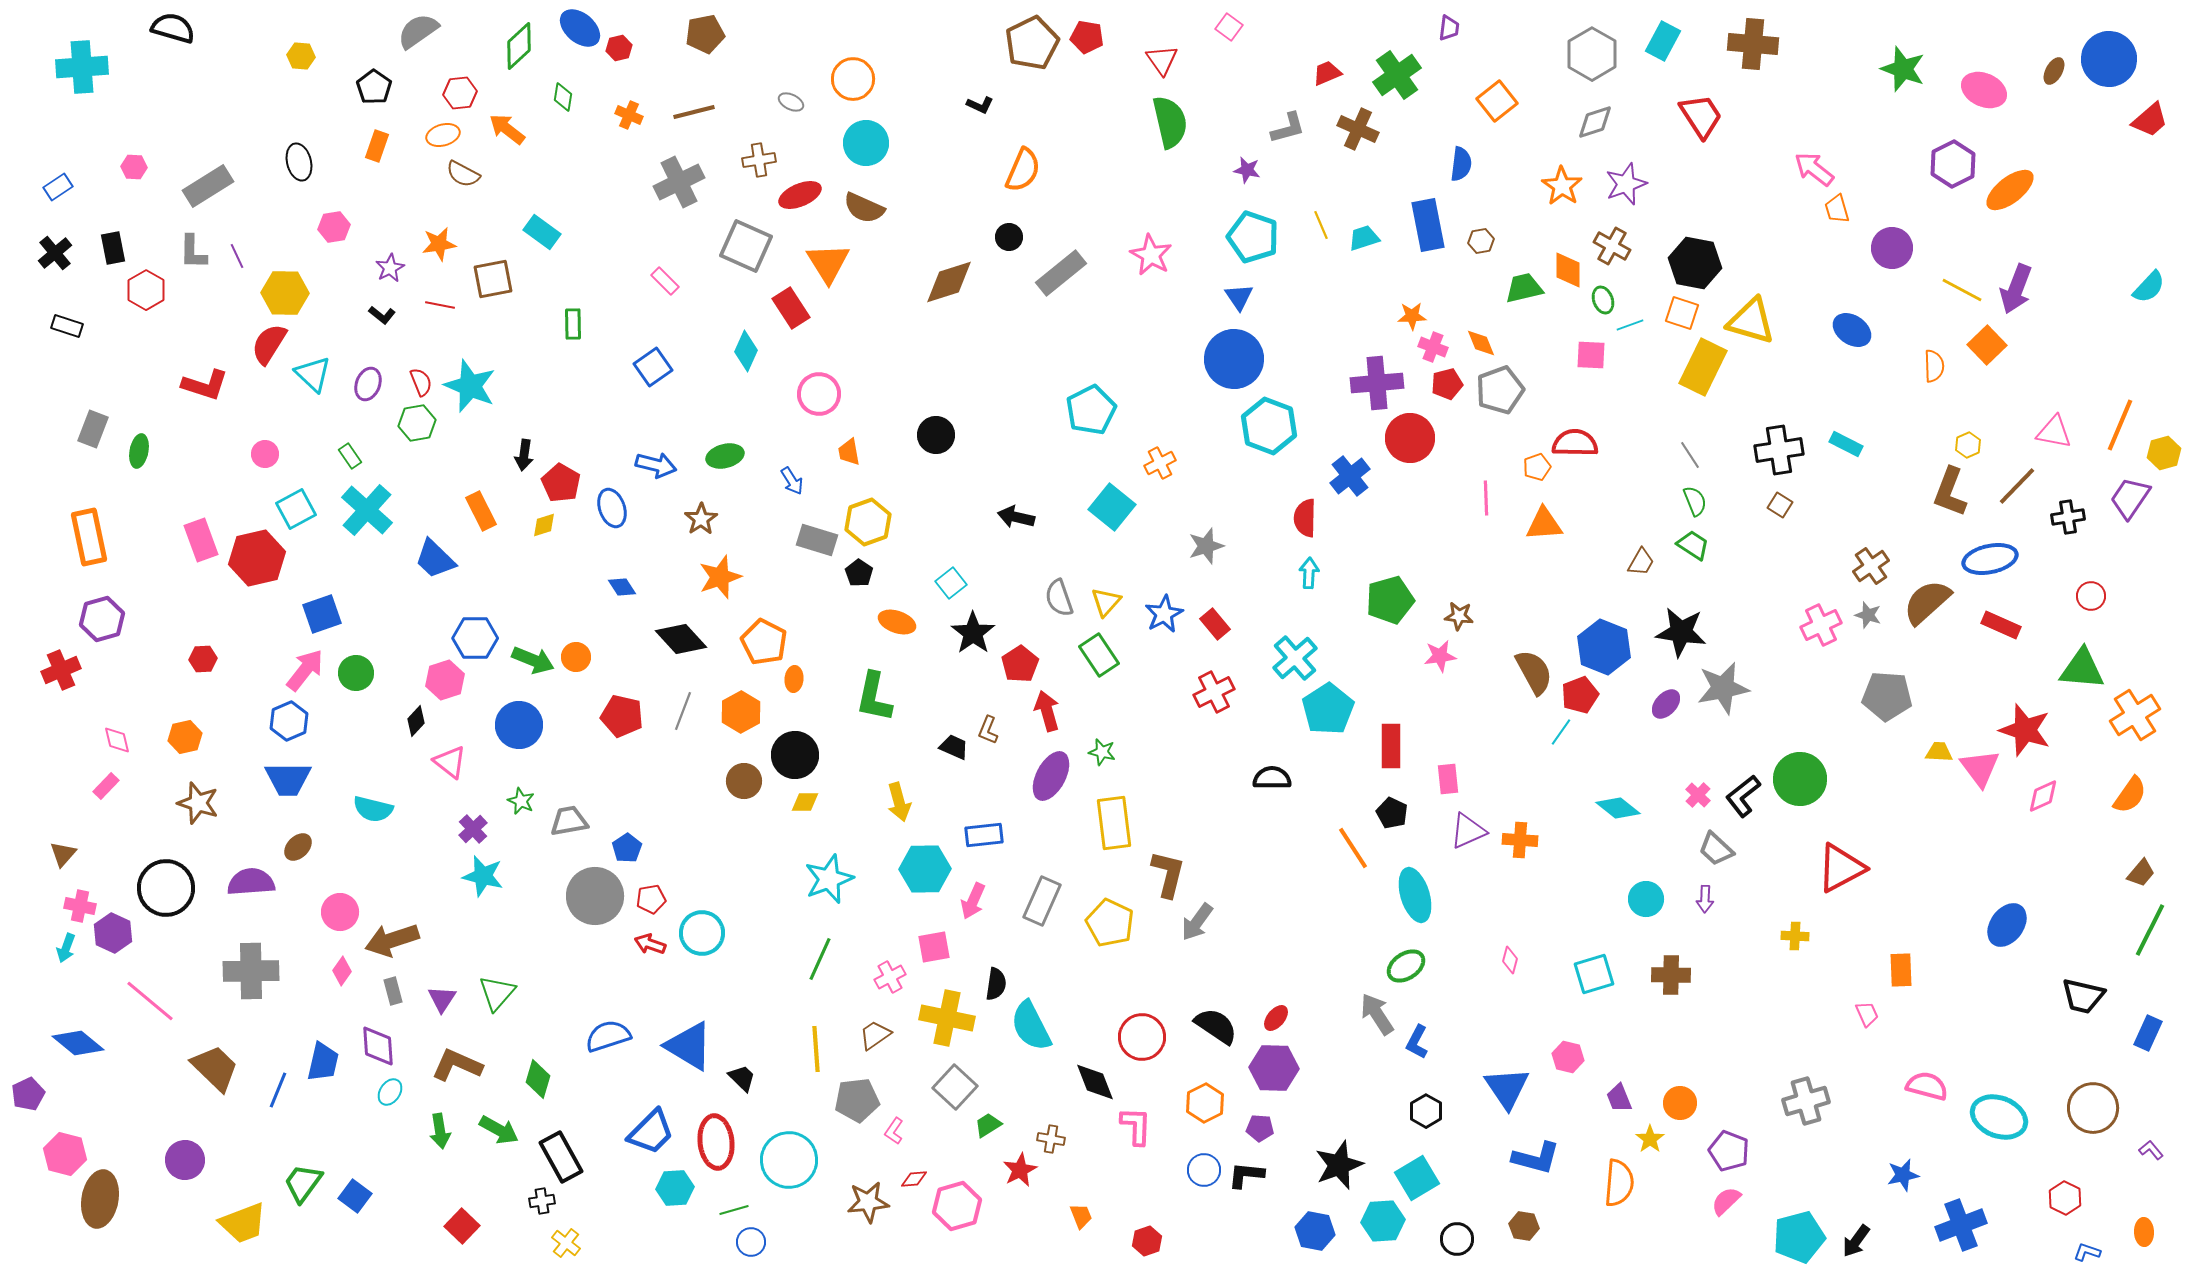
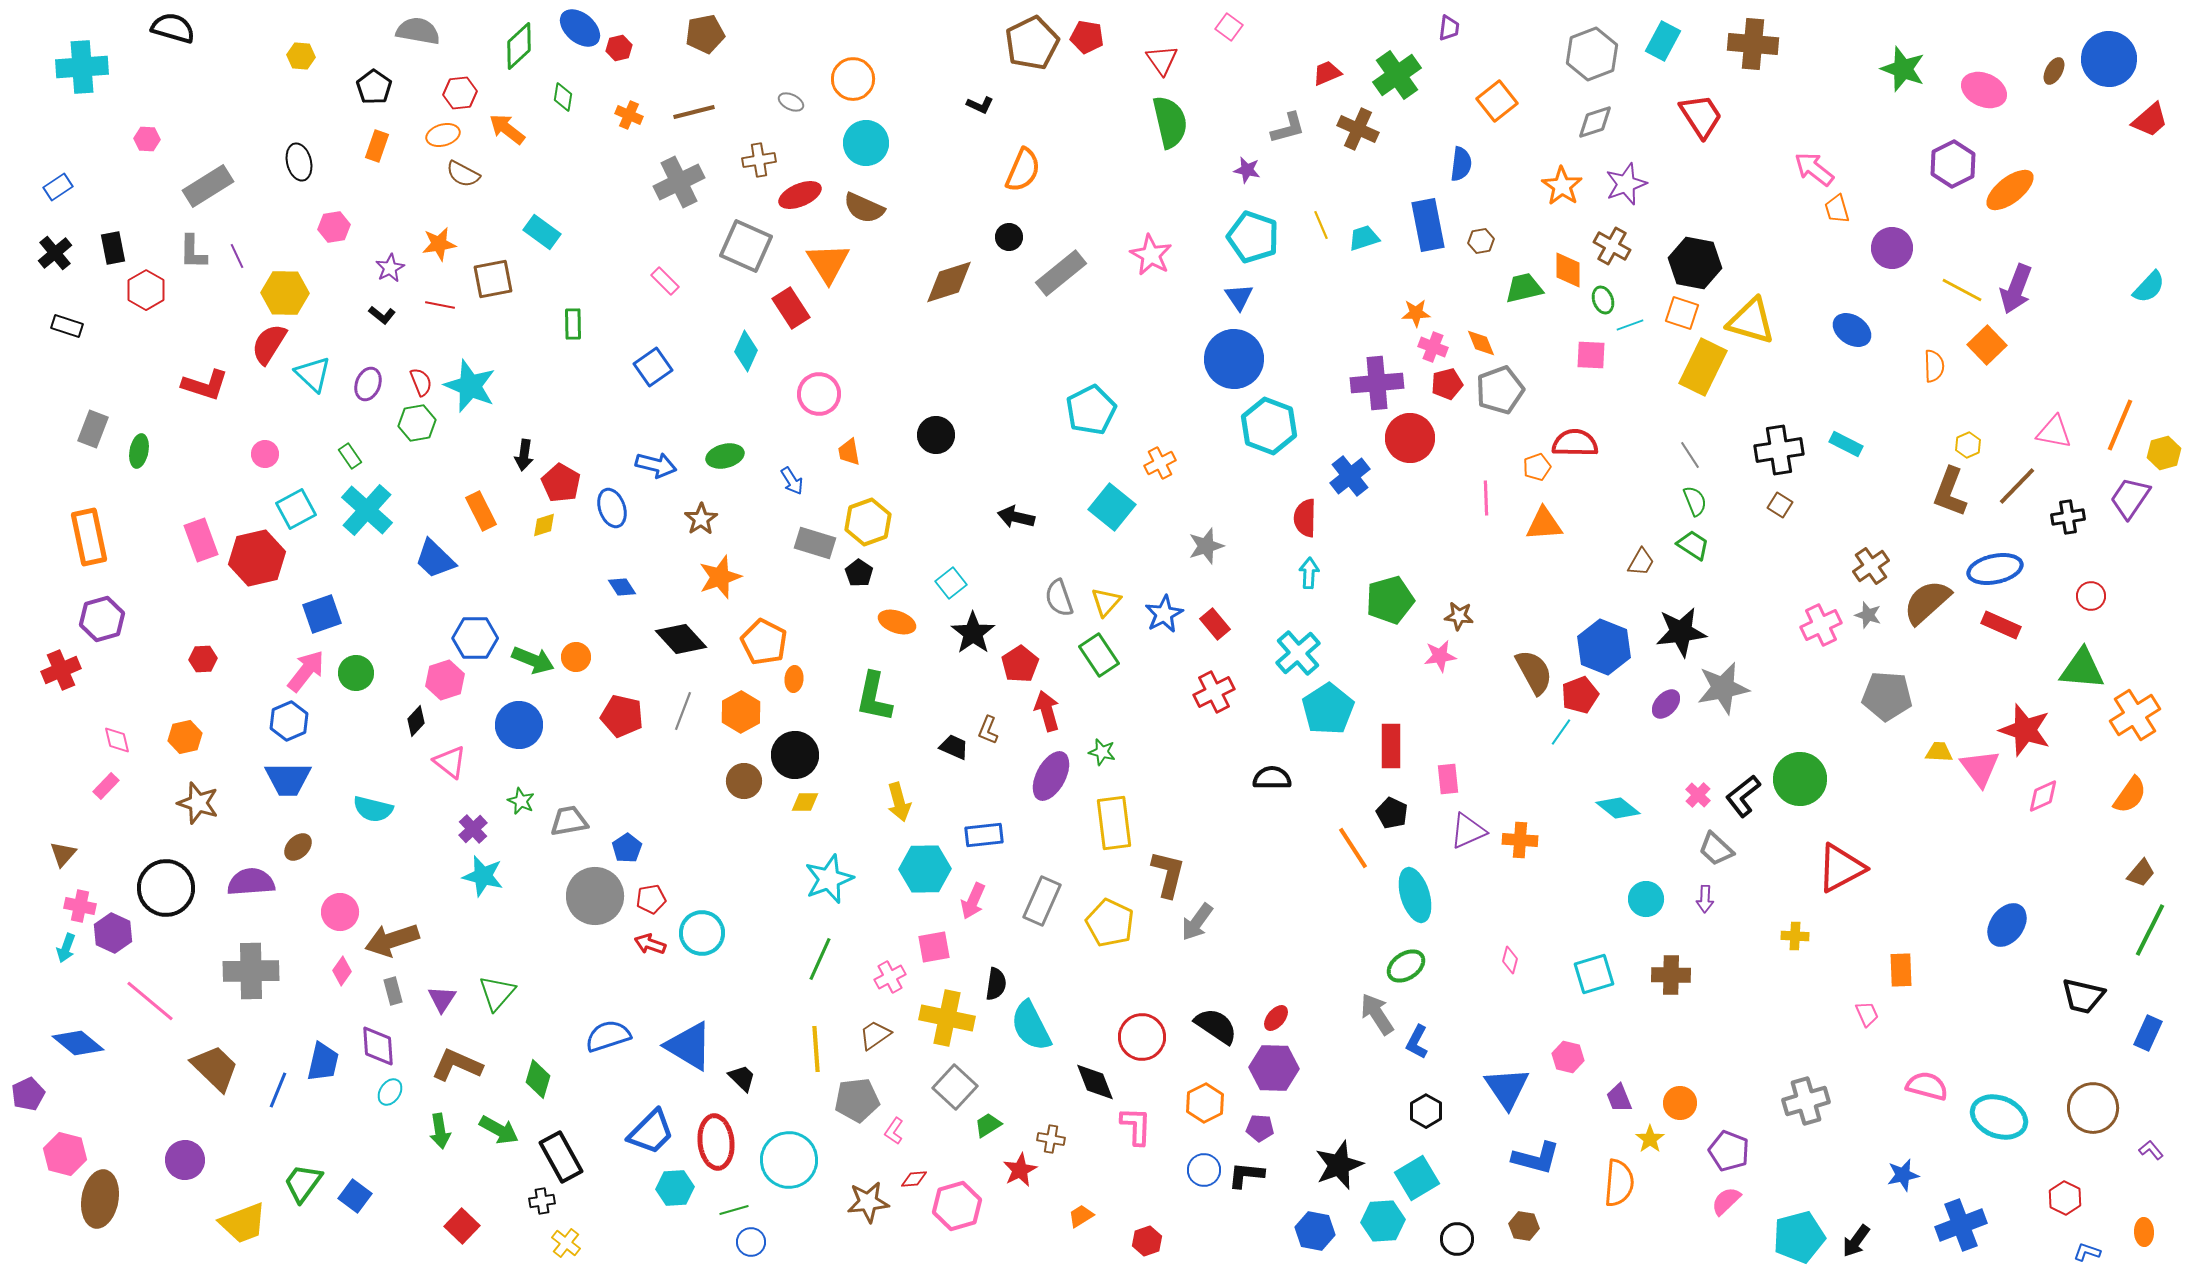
gray semicircle at (418, 31): rotated 45 degrees clockwise
gray hexagon at (1592, 54): rotated 9 degrees clockwise
pink hexagon at (134, 167): moved 13 px right, 28 px up
orange star at (1412, 316): moved 4 px right, 3 px up
gray rectangle at (817, 540): moved 2 px left, 3 px down
blue ellipse at (1990, 559): moved 5 px right, 10 px down
black star at (1681, 632): rotated 15 degrees counterclockwise
cyan cross at (1295, 658): moved 3 px right, 5 px up
pink arrow at (305, 670): moved 1 px right, 1 px down
orange trapezoid at (1081, 1216): rotated 100 degrees counterclockwise
